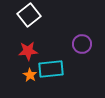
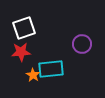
white square: moved 5 px left, 13 px down; rotated 20 degrees clockwise
red star: moved 7 px left, 1 px down
orange star: moved 3 px right
